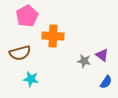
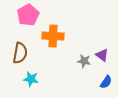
pink pentagon: moved 1 px right, 1 px up
brown semicircle: rotated 65 degrees counterclockwise
